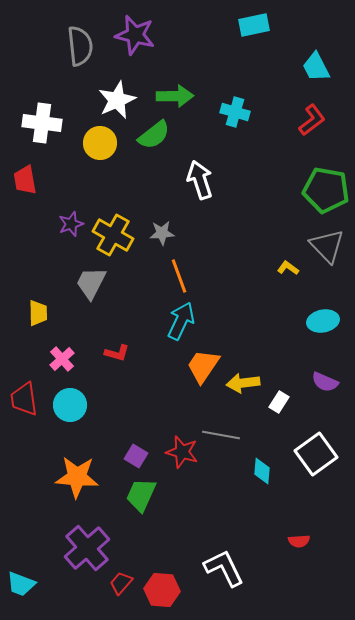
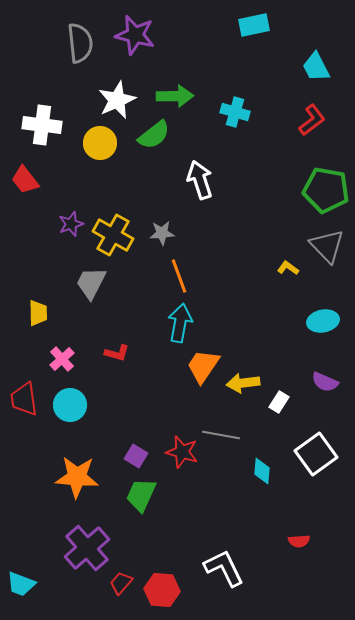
gray semicircle at (80, 46): moved 3 px up
white cross at (42, 123): moved 2 px down
red trapezoid at (25, 180): rotated 28 degrees counterclockwise
cyan arrow at (181, 321): moved 1 px left, 2 px down; rotated 15 degrees counterclockwise
